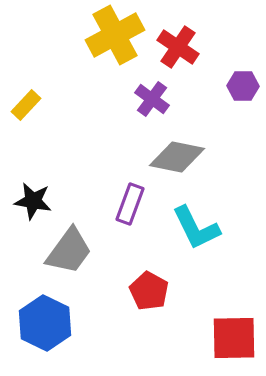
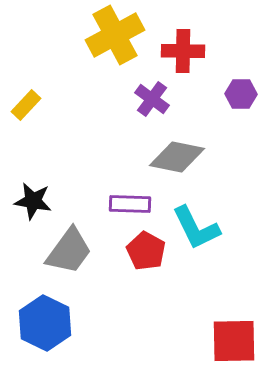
red cross: moved 5 px right, 4 px down; rotated 33 degrees counterclockwise
purple hexagon: moved 2 px left, 8 px down
purple rectangle: rotated 72 degrees clockwise
red pentagon: moved 3 px left, 40 px up
red square: moved 3 px down
